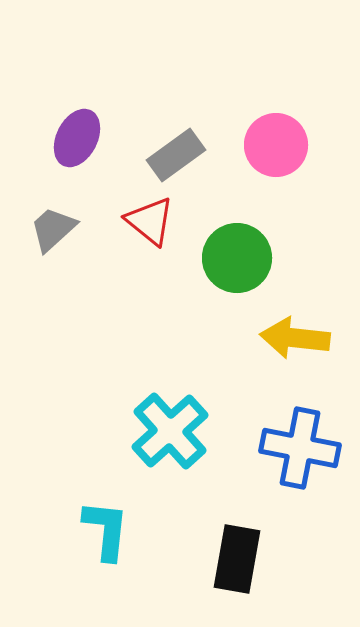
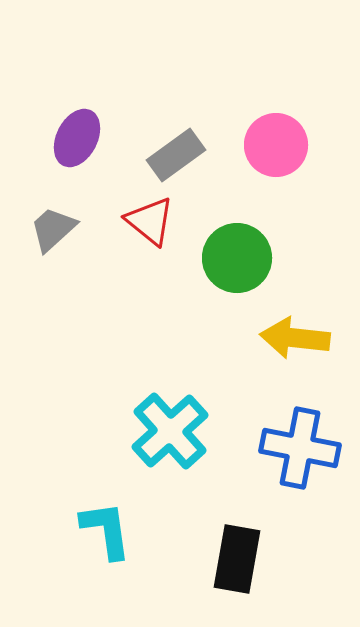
cyan L-shape: rotated 14 degrees counterclockwise
